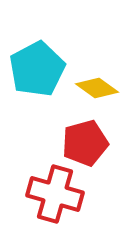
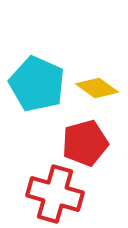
cyan pentagon: moved 15 px down; rotated 20 degrees counterclockwise
